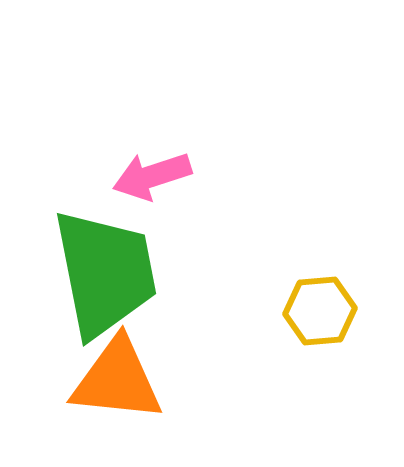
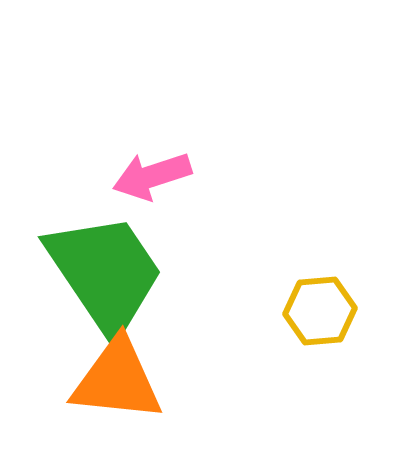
green trapezoid: rotated 23 degrees counterclockwise
